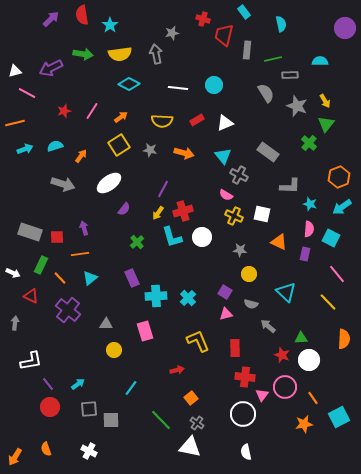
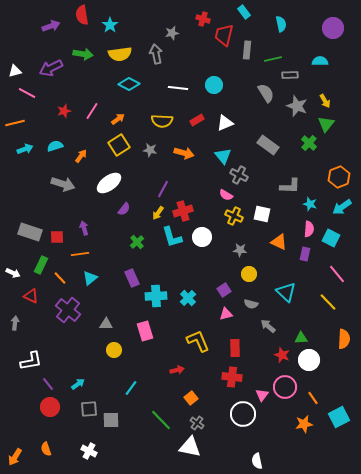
purple arrow at (51, 19): moved 7 px down; rotated 24 degrees clockwise
purple circle at (345, 28): moved 12 px left
orange arrow at (121, 117): moved 3 px left, 2 px down
gray rectangle at (268, 152): moved 7 px up
purple square at (225, 292): moved 1 px left, 2 px up; rotated 24 degrees clockwise
red cross at (245, 377): moved 13 px left
white semicircle at (246, 452): moved 11 px right, 9 px down
